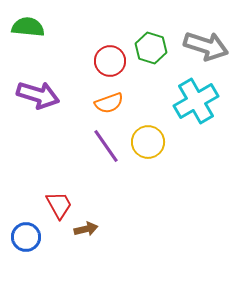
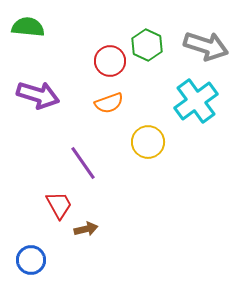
green hexagon: moved 4 px left, 3 px up; rotated 8 degrees clockwise
cyan cross: rotated 6 degrees counterclockwise
purple line: moved 23 px left, 17 px down
blue circle: moved 5 px right, 23 px down
